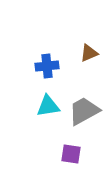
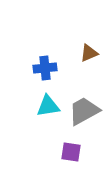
blue cross: moved 2 px left, 2 px down
purple square: moved 2 px up
